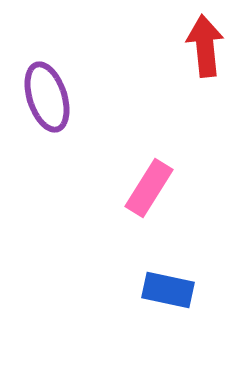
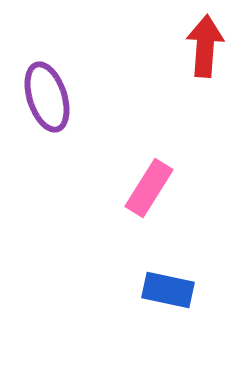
red arrow: rotated 10 degrees clockwise
